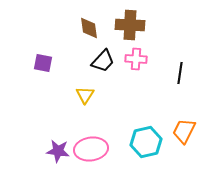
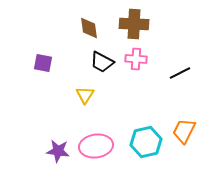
brown cross: moved 4 px right, 1 px up
black trapezoid: moved 1 px left, 1 px down; rotated 75 degrees clockwise
black line: rotated 55 degrees clockwise
pink ellipse: moved 5 px right, 3 px up
